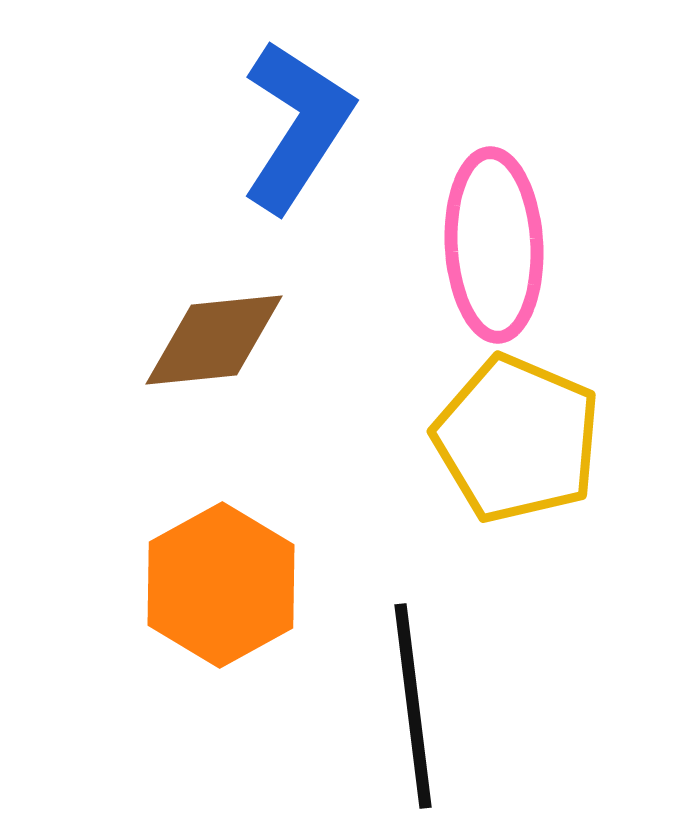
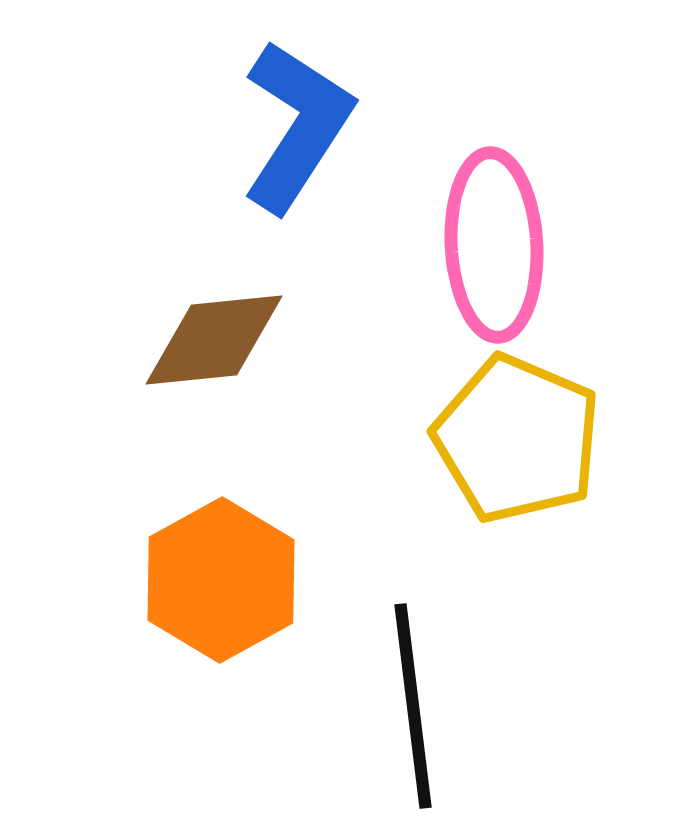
orange hexagon: moved 5 px up
